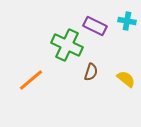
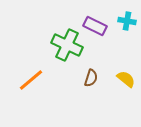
brown semicircle: moved 6 px down
